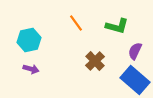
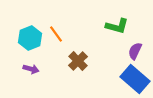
orange line: moved 20 px left, 11 px down
cyan hexagon: moved 1 px right, 2 px up; rotated 10 degrees counterclockwise
brown cross: moved 17 px left
blue rectangle: moved 1 px up
